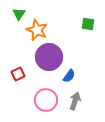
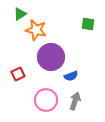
green triangle: moved 1 px right; rotated 24 degrees clockwise
orange star: moved 1 px left; rotated 10 degrees counterclockwise
purple circle: moved 2 px right
blue semicircle: moved 2 px right; rotated 32 degrees clockwise
